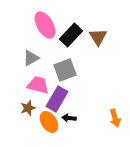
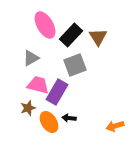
gray square: moved 10 px right, 5 px up
purple rectangle: moved 7 px up
orange arrow: moved 8 px down; rotated 90 degrees clockwise
